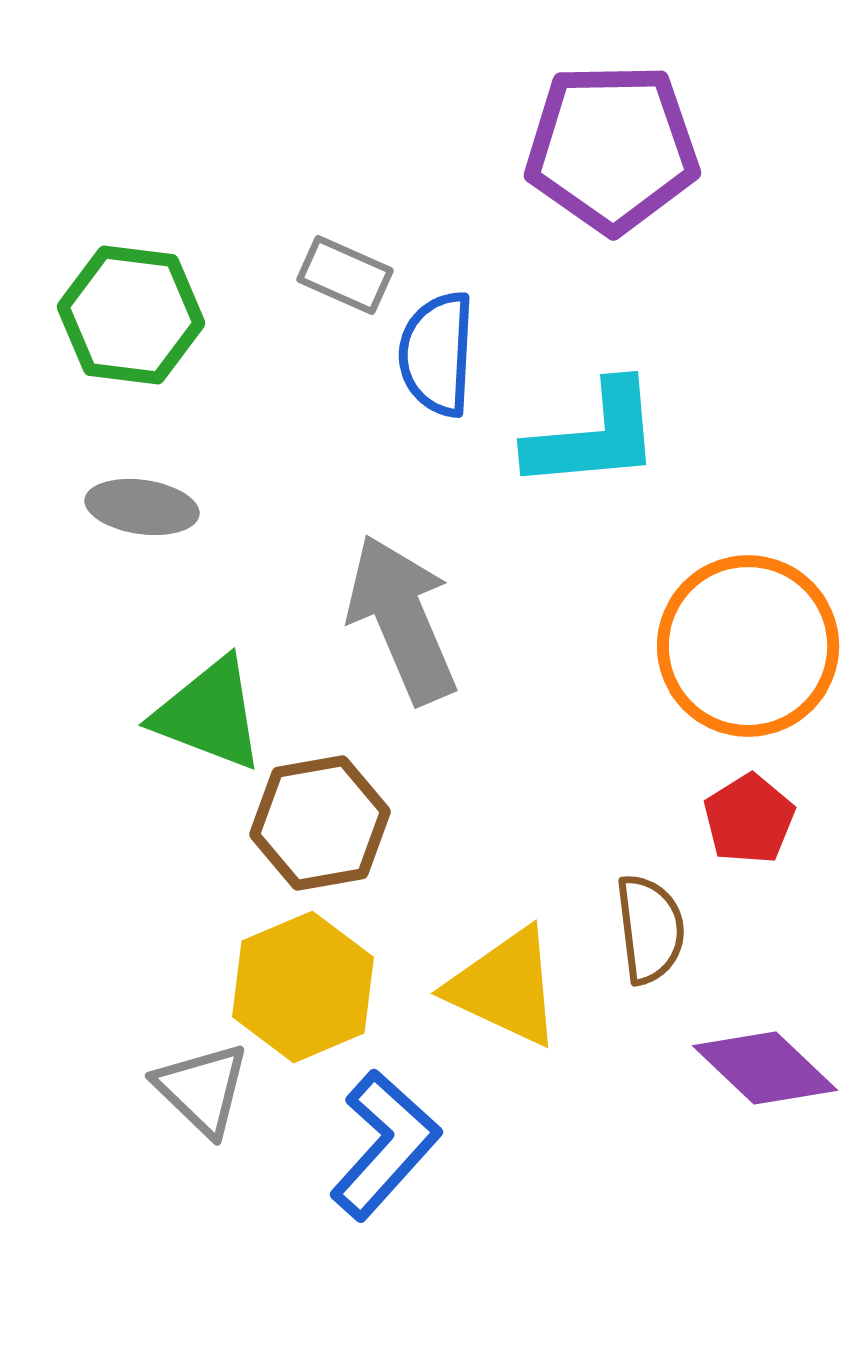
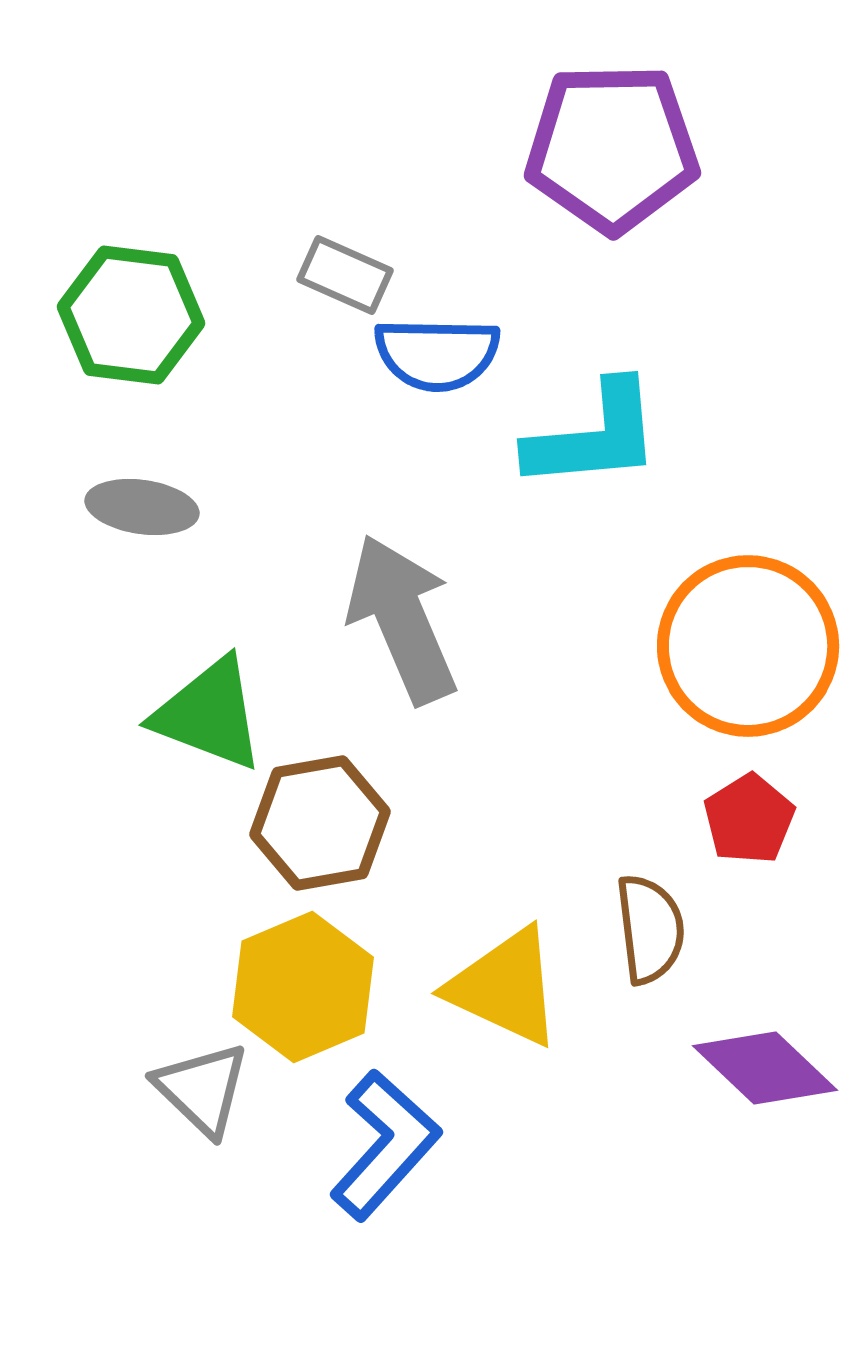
blue semicircle: rotated 92 degrees counterclockwise
